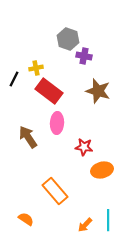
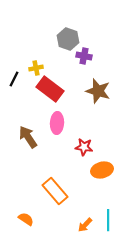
red rectangle: moved 1 px right, 2 px up
